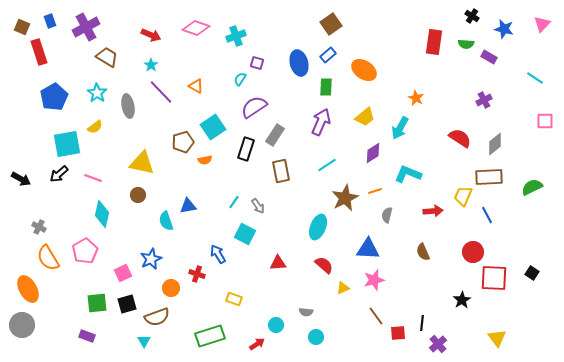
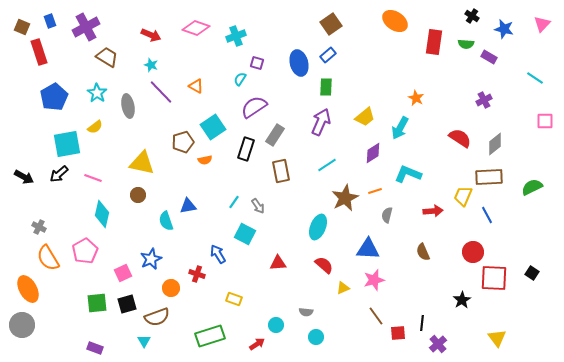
cyan star at (151, 65): rotated 16 degrees counterclockwise
orange ellipse at (364, 70): moved 31 px right, 49 px up
black arrow at (21, 179): moved 3 px right, 2 px up
purple rectangle at (87, 336): moved 8 px right, 12 px down
